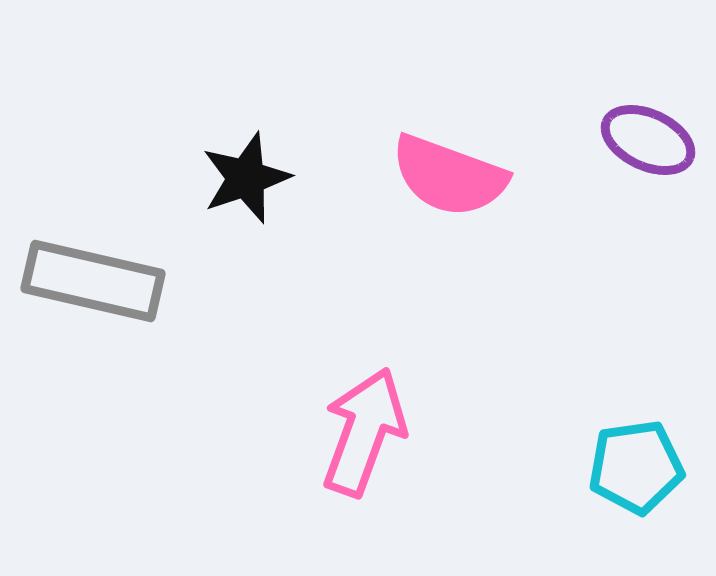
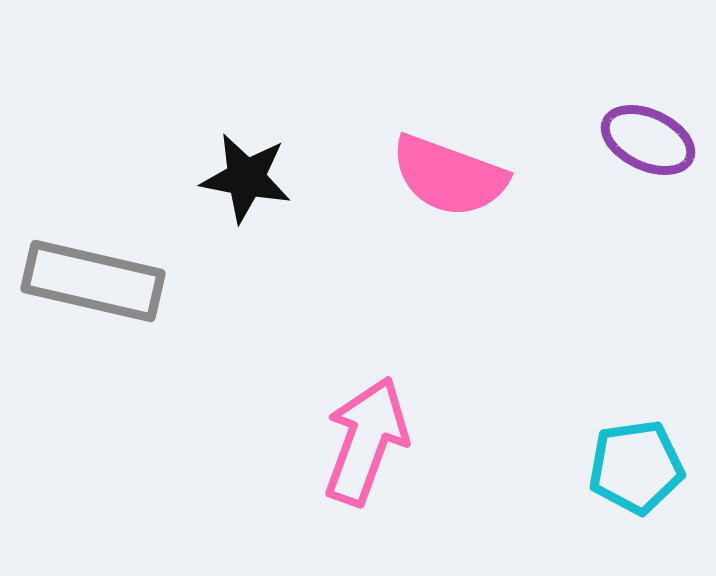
black star: rotated 30 degrees clockwise
pink arrow: moved 2 px right, 9 px down
